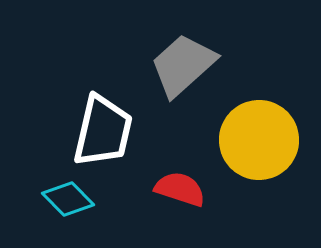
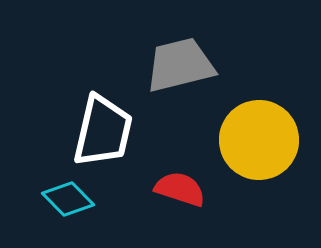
gray trapezoid: moved 3 px left; rotated 28 degrees clockwise
